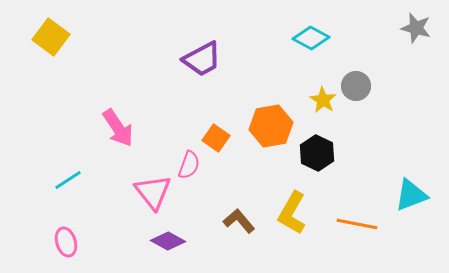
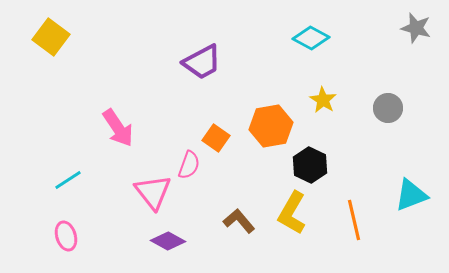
purple trapezoid: moved 3 px down
gray circle: moved 32 px right, 22 px down
black hexagon: moved 7 px left, 12 px down
orange line: moved 3 px left, 4 px up; rotated 66 degrees clockwise
pink ellipse: moved 6 px up
